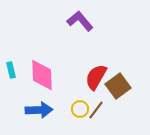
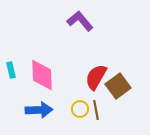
brown line: rotated 48 degrees counterclockwise
